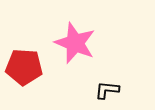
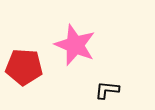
pink star: moved 2 px down
